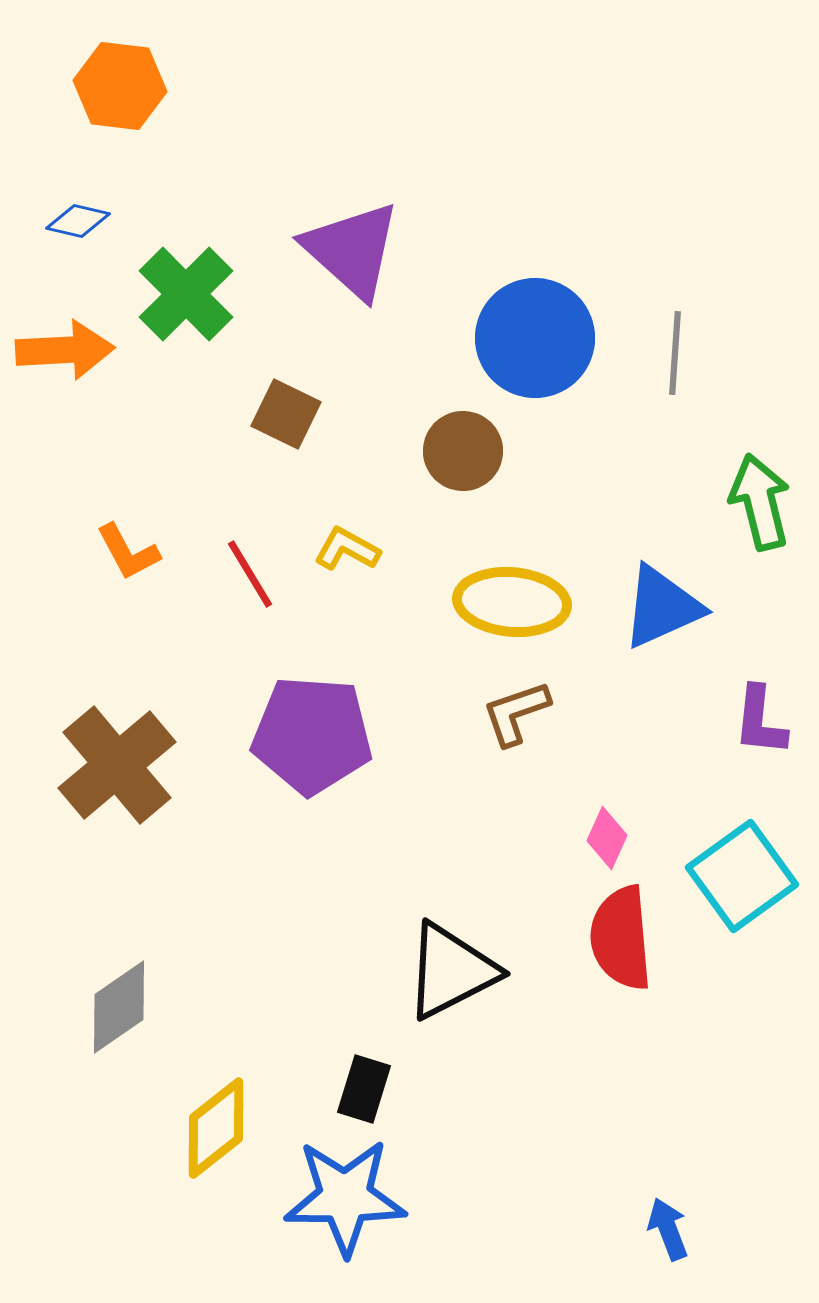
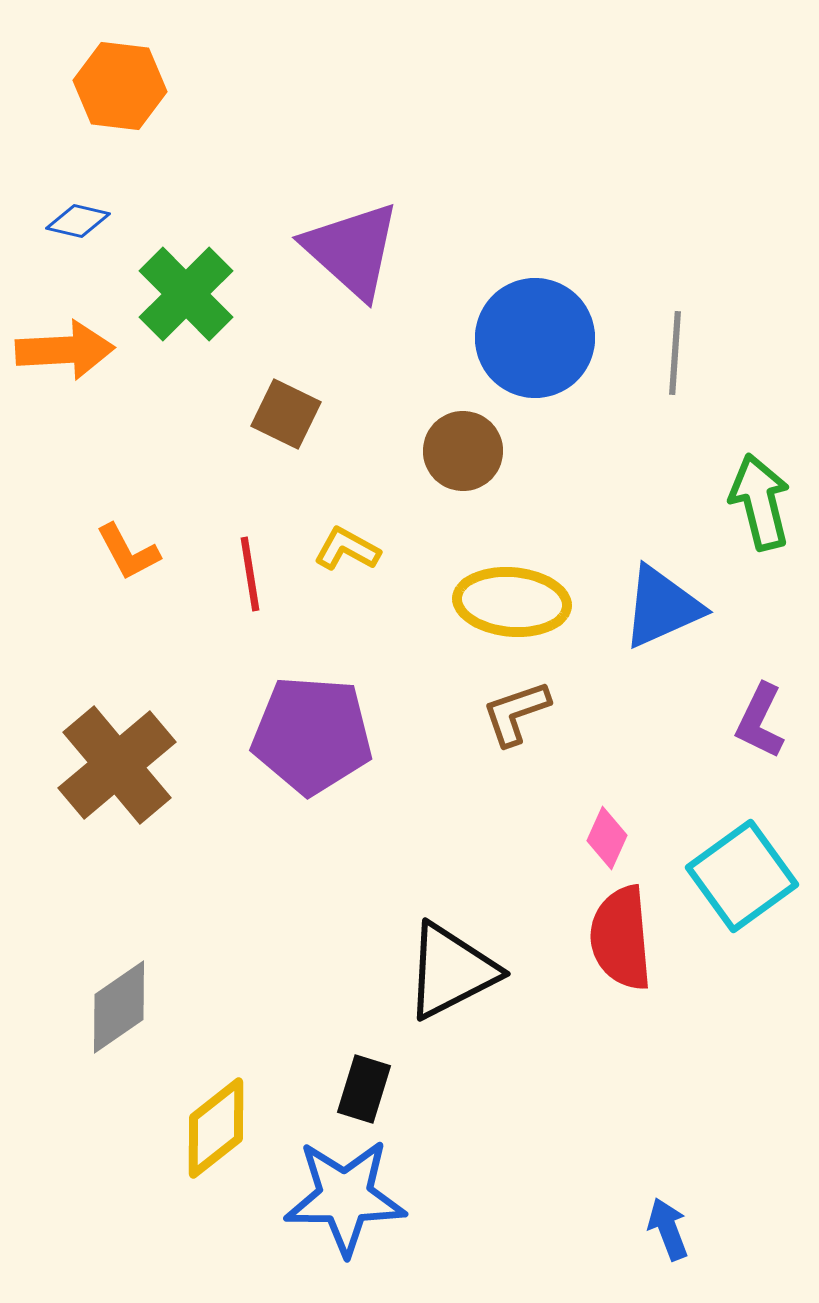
red line: rotated 22 degrees clockwise
purple L-shape: rotated 20 degrees clockwise
